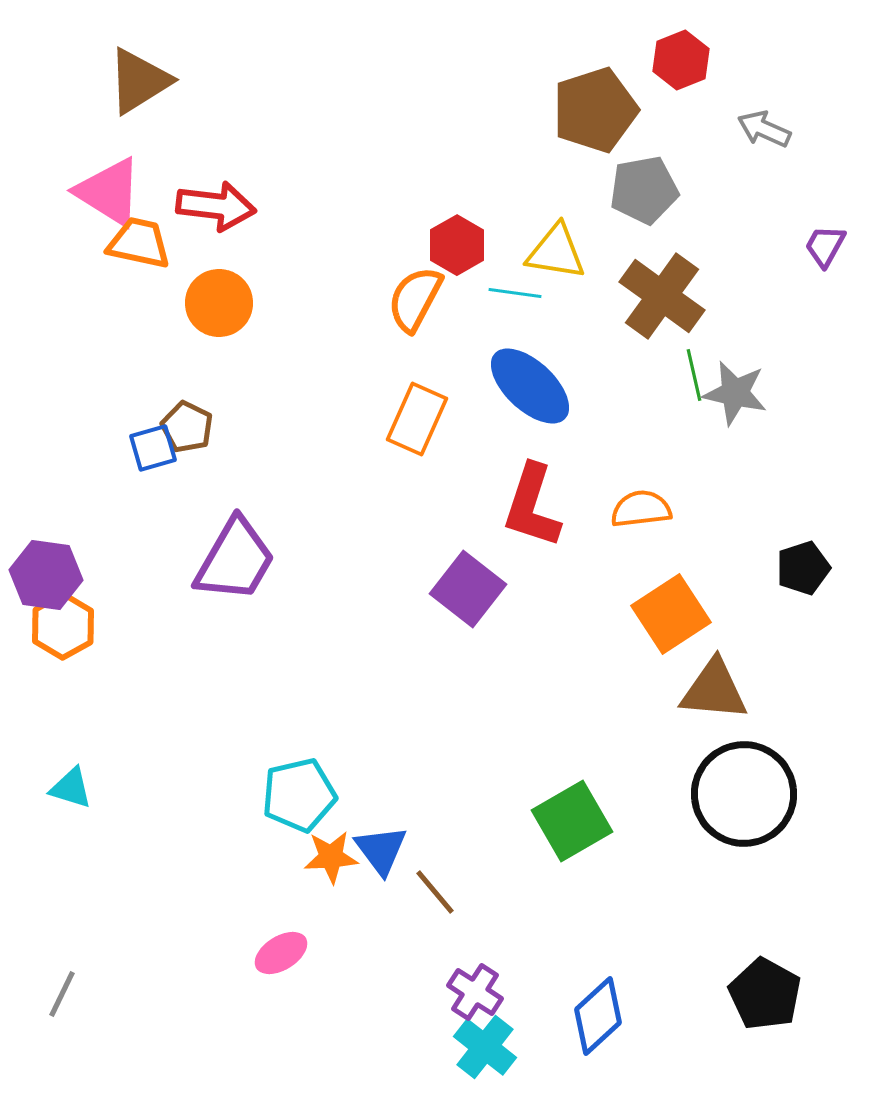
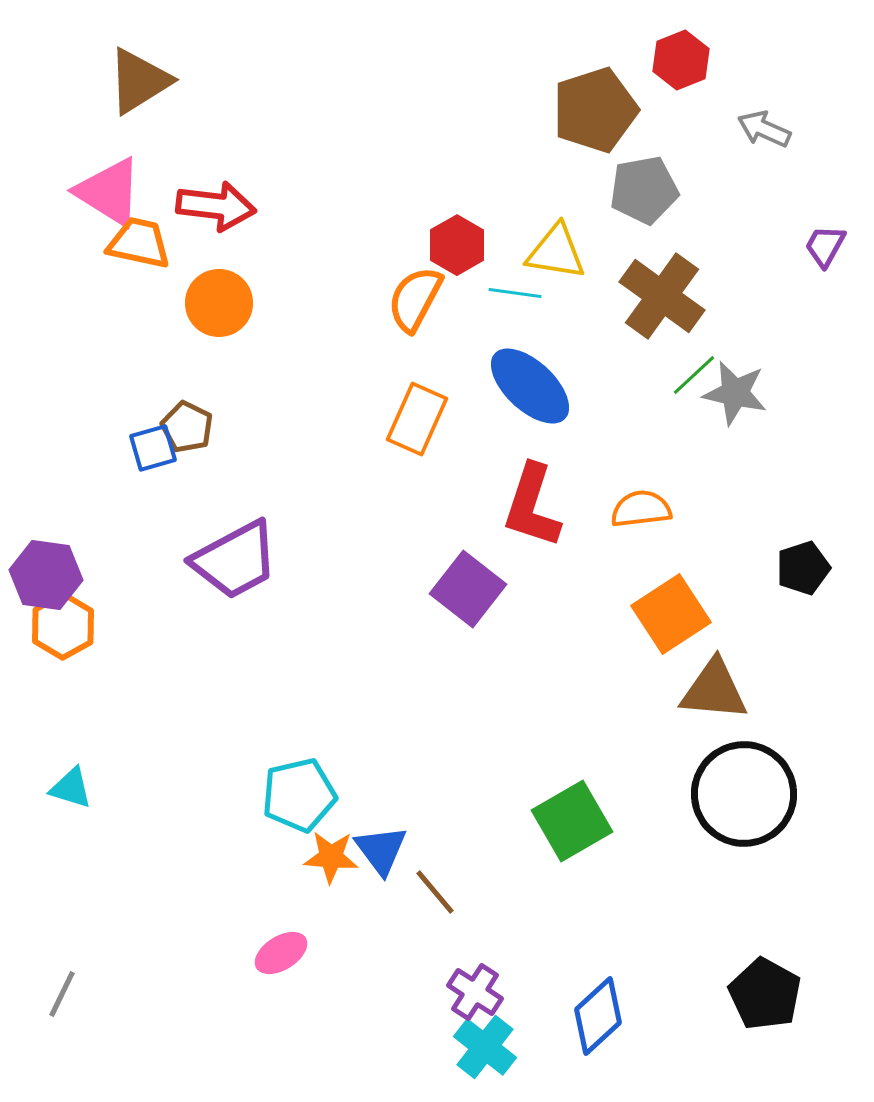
green line at (694, 375): rotated 60 degrees clockwise
purple trapezoid at (235, 560): rotated 32 degrees clockwise
orange star at (331, 857): rotated 8 degrees clockwise
